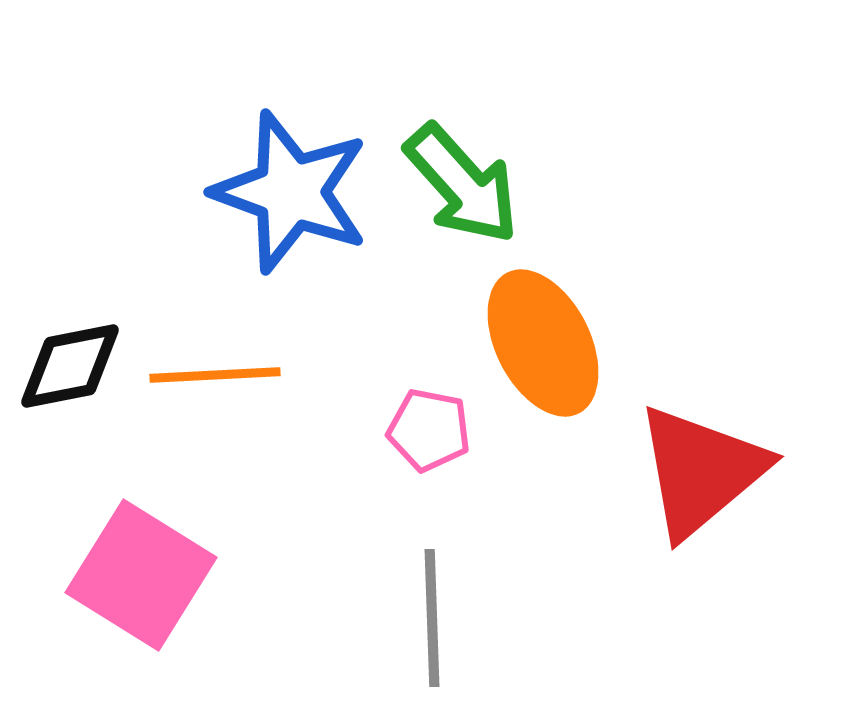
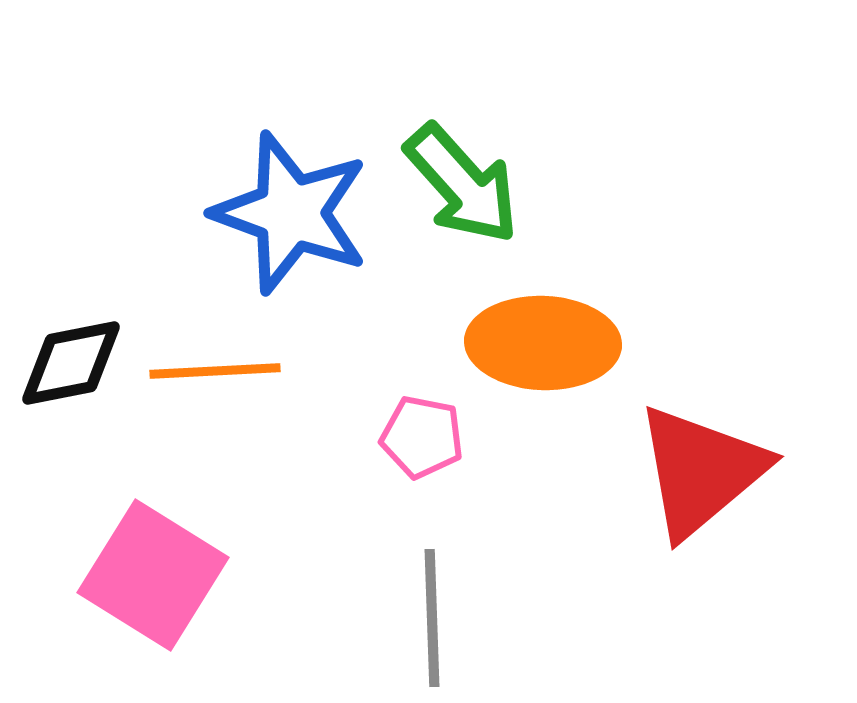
blue star: moved 21 px down
orange ellipse: rotated 61 degrees counterclockwise
black diamond: moved 1 px right, 3 px up
orange line: moved 4 px up
pink pentagon: moved 7 px left, 7 px down
pink square: moved 12 px right
